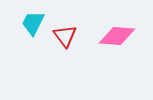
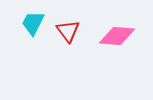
red triangle: moved 3 px right, 5 px up
